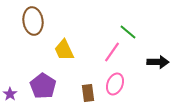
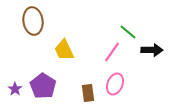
black arrow: moved 6 px left, 12 px up
purple star: moved 5 px right, 5 px up
